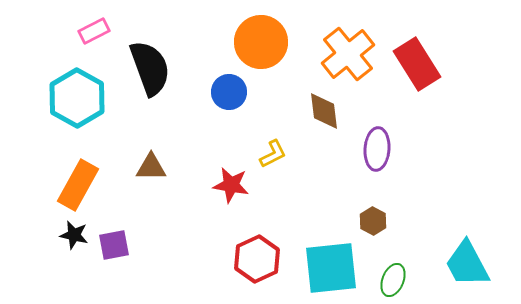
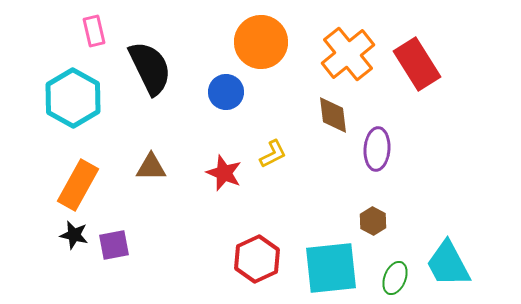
pink rectangle: rotated 76 degrees counterclockwise
black semicircle: rotated 6 degrees counterclockwise
blue circle: moved 3 px left
cyan hexagon: moved 4 px left
brown diamond: moved 9 px right, 4 px down
red star: moved 7 px left, 12 px up; rotated 12 degrees clockwise
cyan trapezoid: moved 19 px left
green ellipse: moved 2 px right, 2 px up
